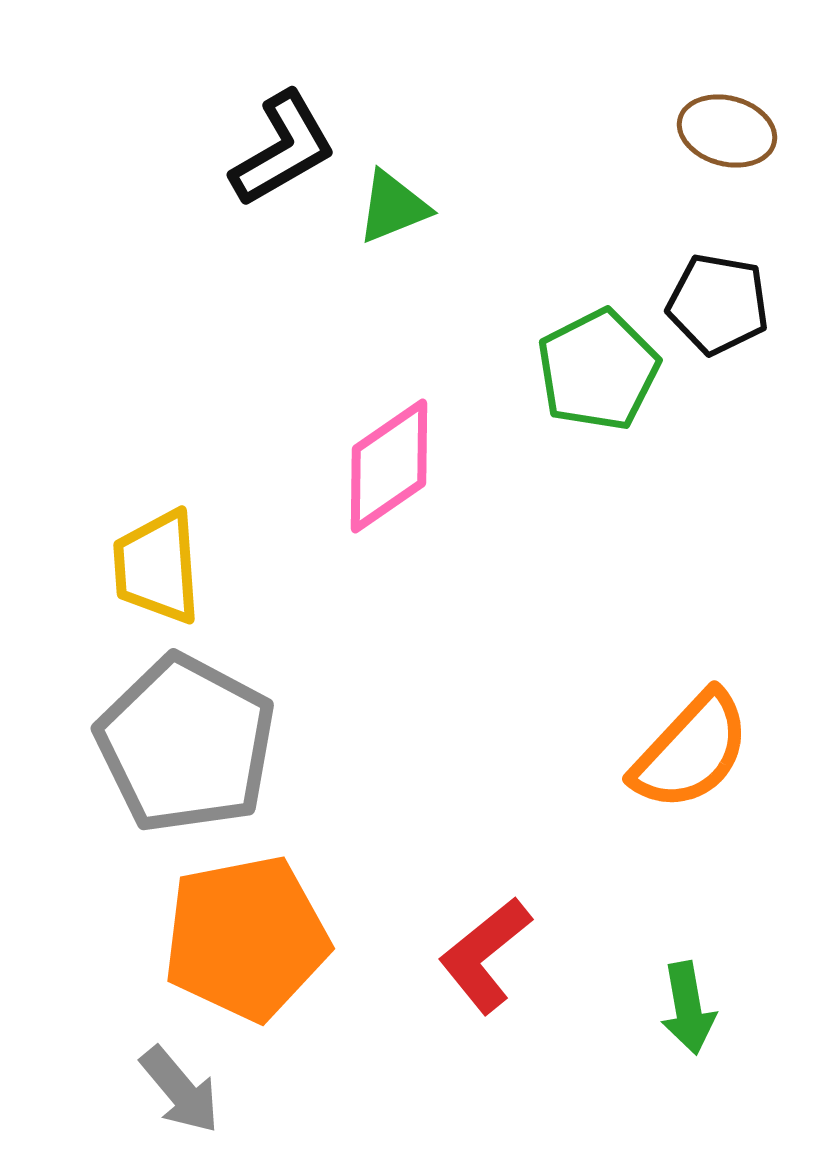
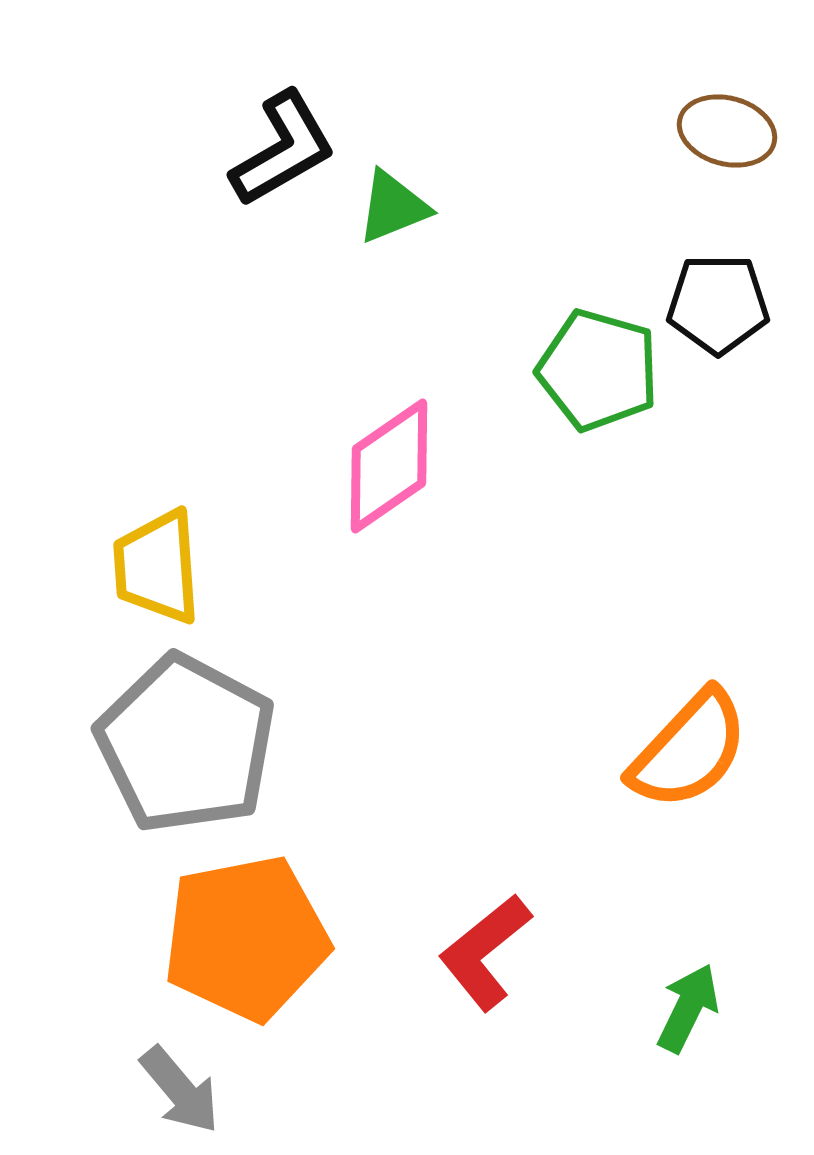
black pentagon: rotated 10 degrees counterclockwise
green pentagon: rotated 29 degrees counterclockwise
orange semicircle: moved 2 px left, 1 px up
red L-shape: moved 3 px up
green arrow: rotated 144 degrees counterclockwise
